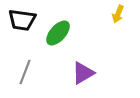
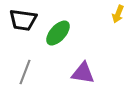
black trapezoid: moved 1 px right
purple triangle: rotated 40 degrees clockwise
